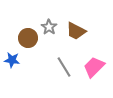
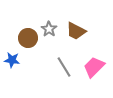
gray star: moved 2 px down
